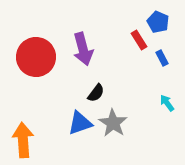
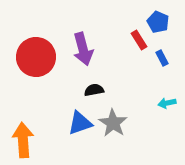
black semicircle: moved 2 px left, 3 px up; rotated 138 degrees counterclockwise
cyan arrow: rotated 66 degrees counterclockwise
